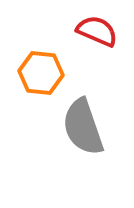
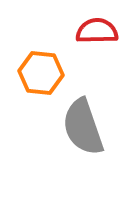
red semicircle: rotated 24 degrees counterclockwise
